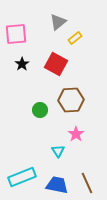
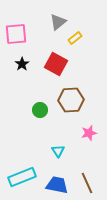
pink star: moved 13 px right, 1 px up; rotated 21 degrees clockwise
